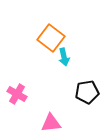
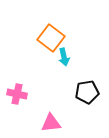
pink cross: rotated 18 degrees counterclockwise
